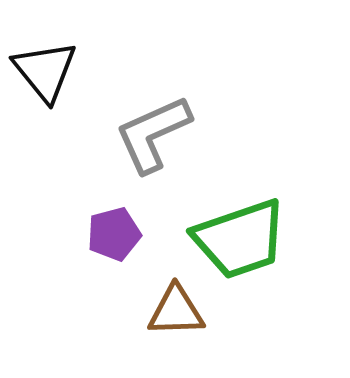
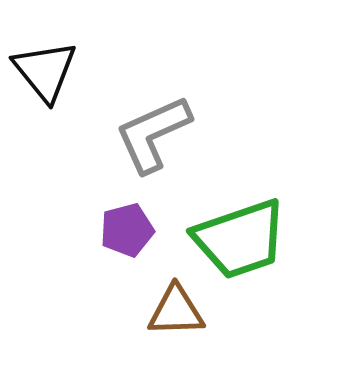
purple pentagon: moved 13 px right, 4 px up
